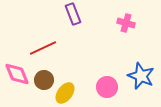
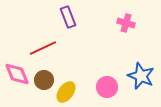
purple rectangle: moved 5 px left, 3 px down
yellow ellipse: moved 1 px right, 1 px up
